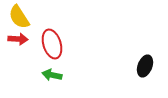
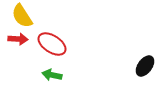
yellow semicircle: moved 3 px right, 1 px up
red ellipse: rotated 40 degrees counterclockwise
black ellipse: rotated 15 degrees clockwise
